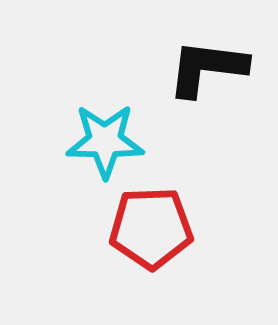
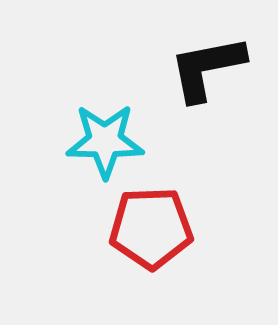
black L-shape: rotated 18 degrees counterclockwise
